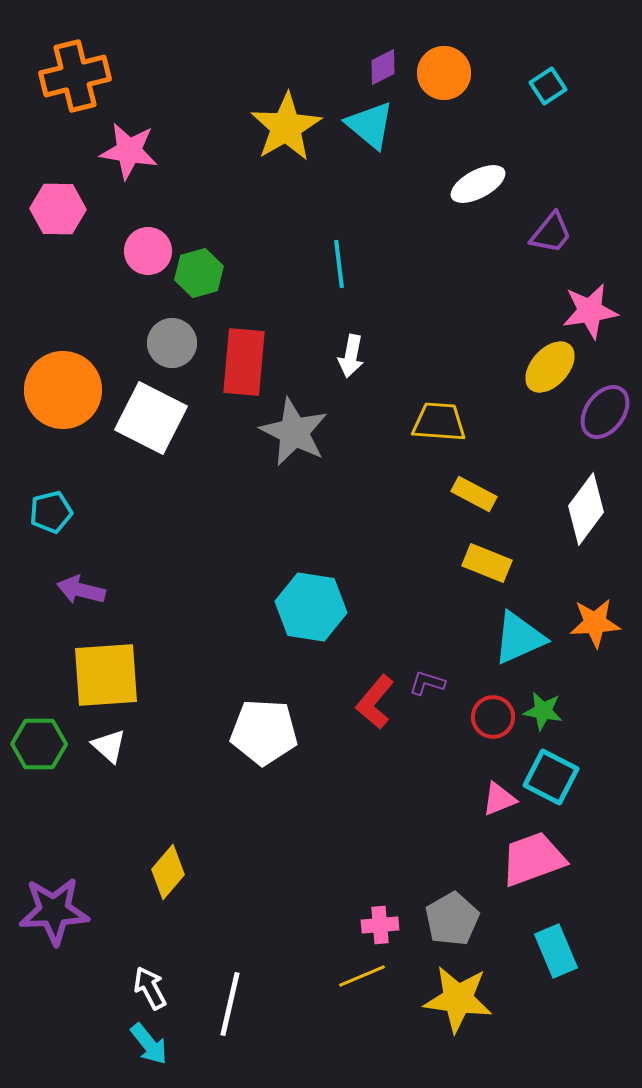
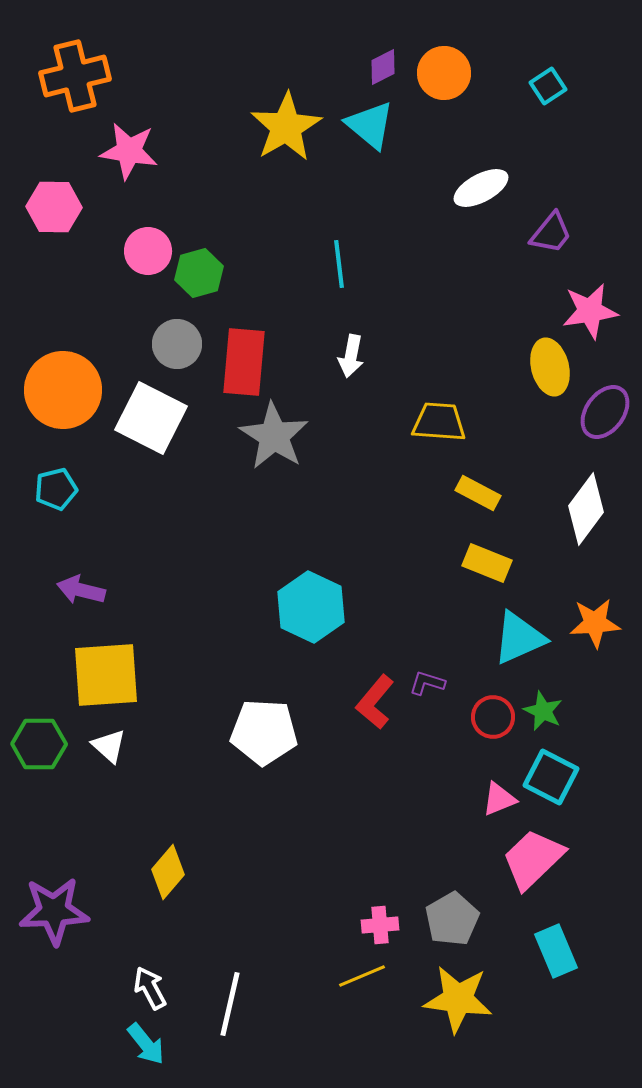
white ellipse at (478, 184): moved 3 px right, 4 px down
pink hexagon at (58, 209): moved 4 px left, 2 px up
gray circle at (172, 343): moved 5 px right, 1 px down
yellow ellipse at (550, 367): rotated 56 degrees counterclockwise
gray star at (294, 432): moved 20 px left, 4 px down; rotated 6 degrees clockwise
yellow rectangle at (474, 494): moved 4 px right, 1 px up
cyan pentagon at (51, 512): moved 5 px right, 23 px up
cyan hexagon at (311, 607): rotated 16 degrees clockwise
green star at (543, 711): rotated 15 degrees clockwise
pink trapezoid at (533, 859): rotated 24 degrees counterclockwise
cyan arrow at (149, 1044): moved 3 px left
